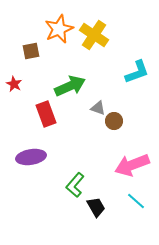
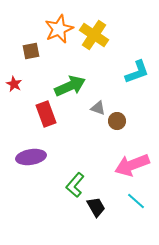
brown circle: moved 3 px right
